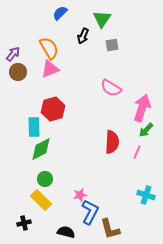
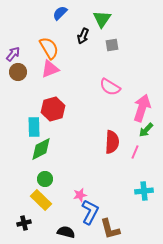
pink semicircle: moved 1 px left, 1 px up
pink line: moved 2 px left
cyan cross: moved 2 px left, 4 px up; rotated 24 degrees counterclockwise
